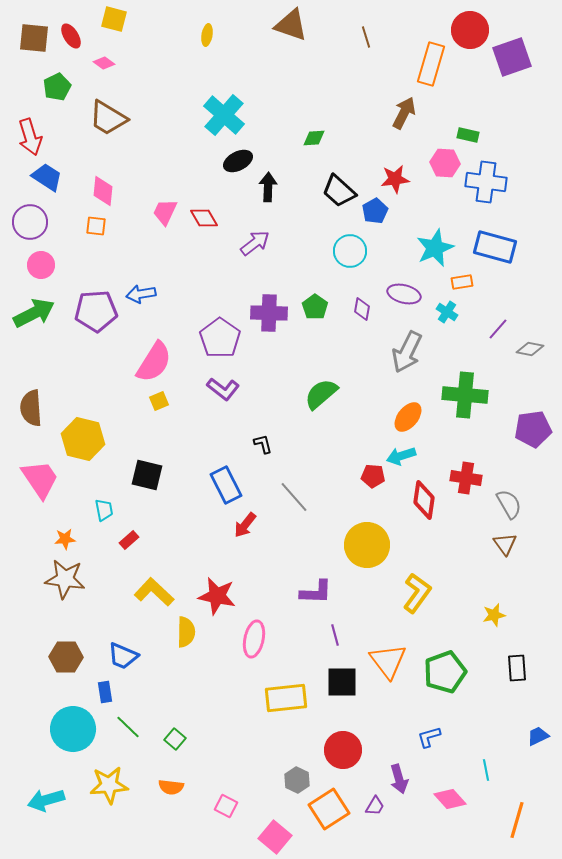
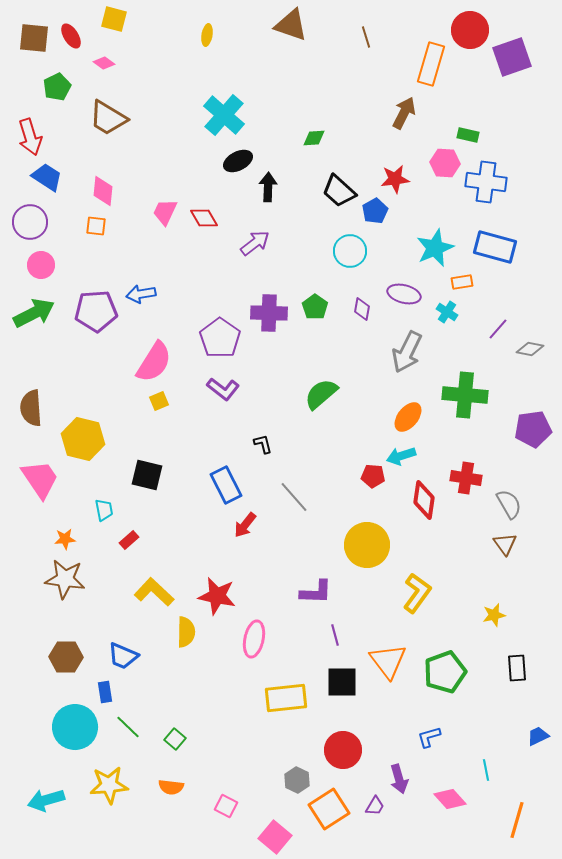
cyan circle at (73, 729): moved 2 px right, 2 px up
